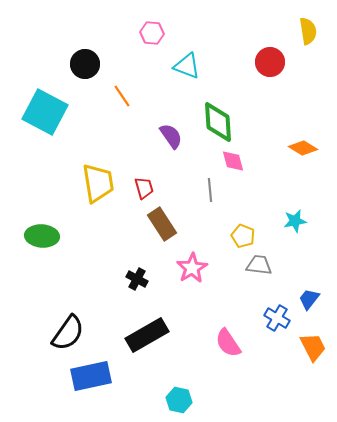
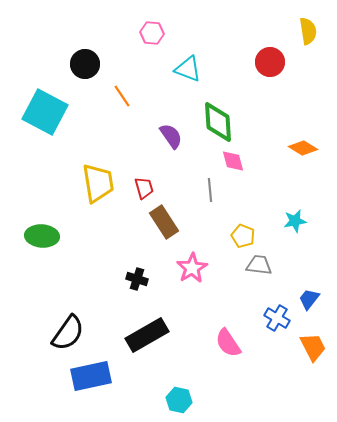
cyan triangle: moved 1 px right, 3 px down
brown rectangle: moved 2 px right, 2 px up
black cross: rotated 10 degrees counterclockwise
